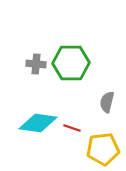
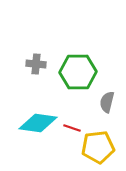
green hexagon: moved 7 px right, 9 px down
yellow pentagon: moved 5 px left, 2 px up
